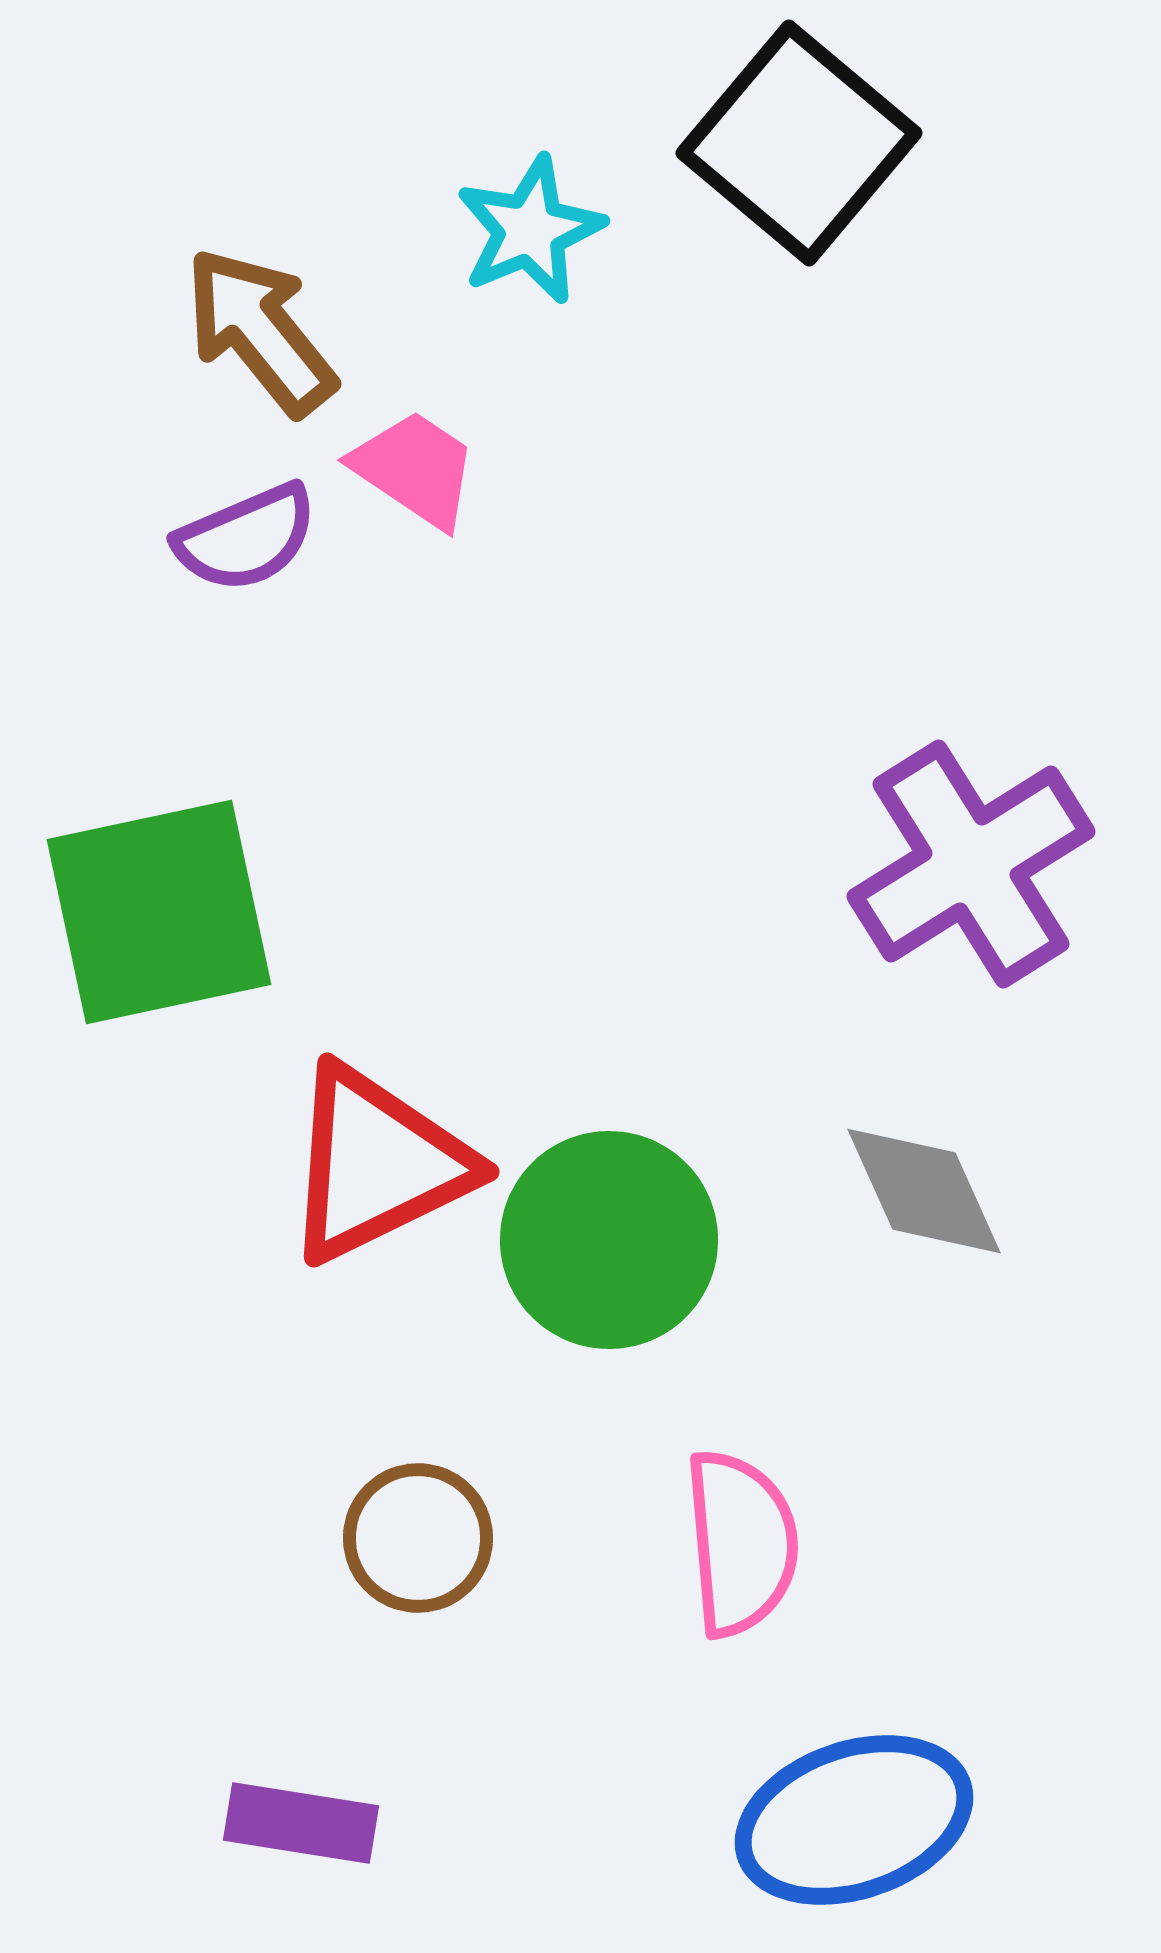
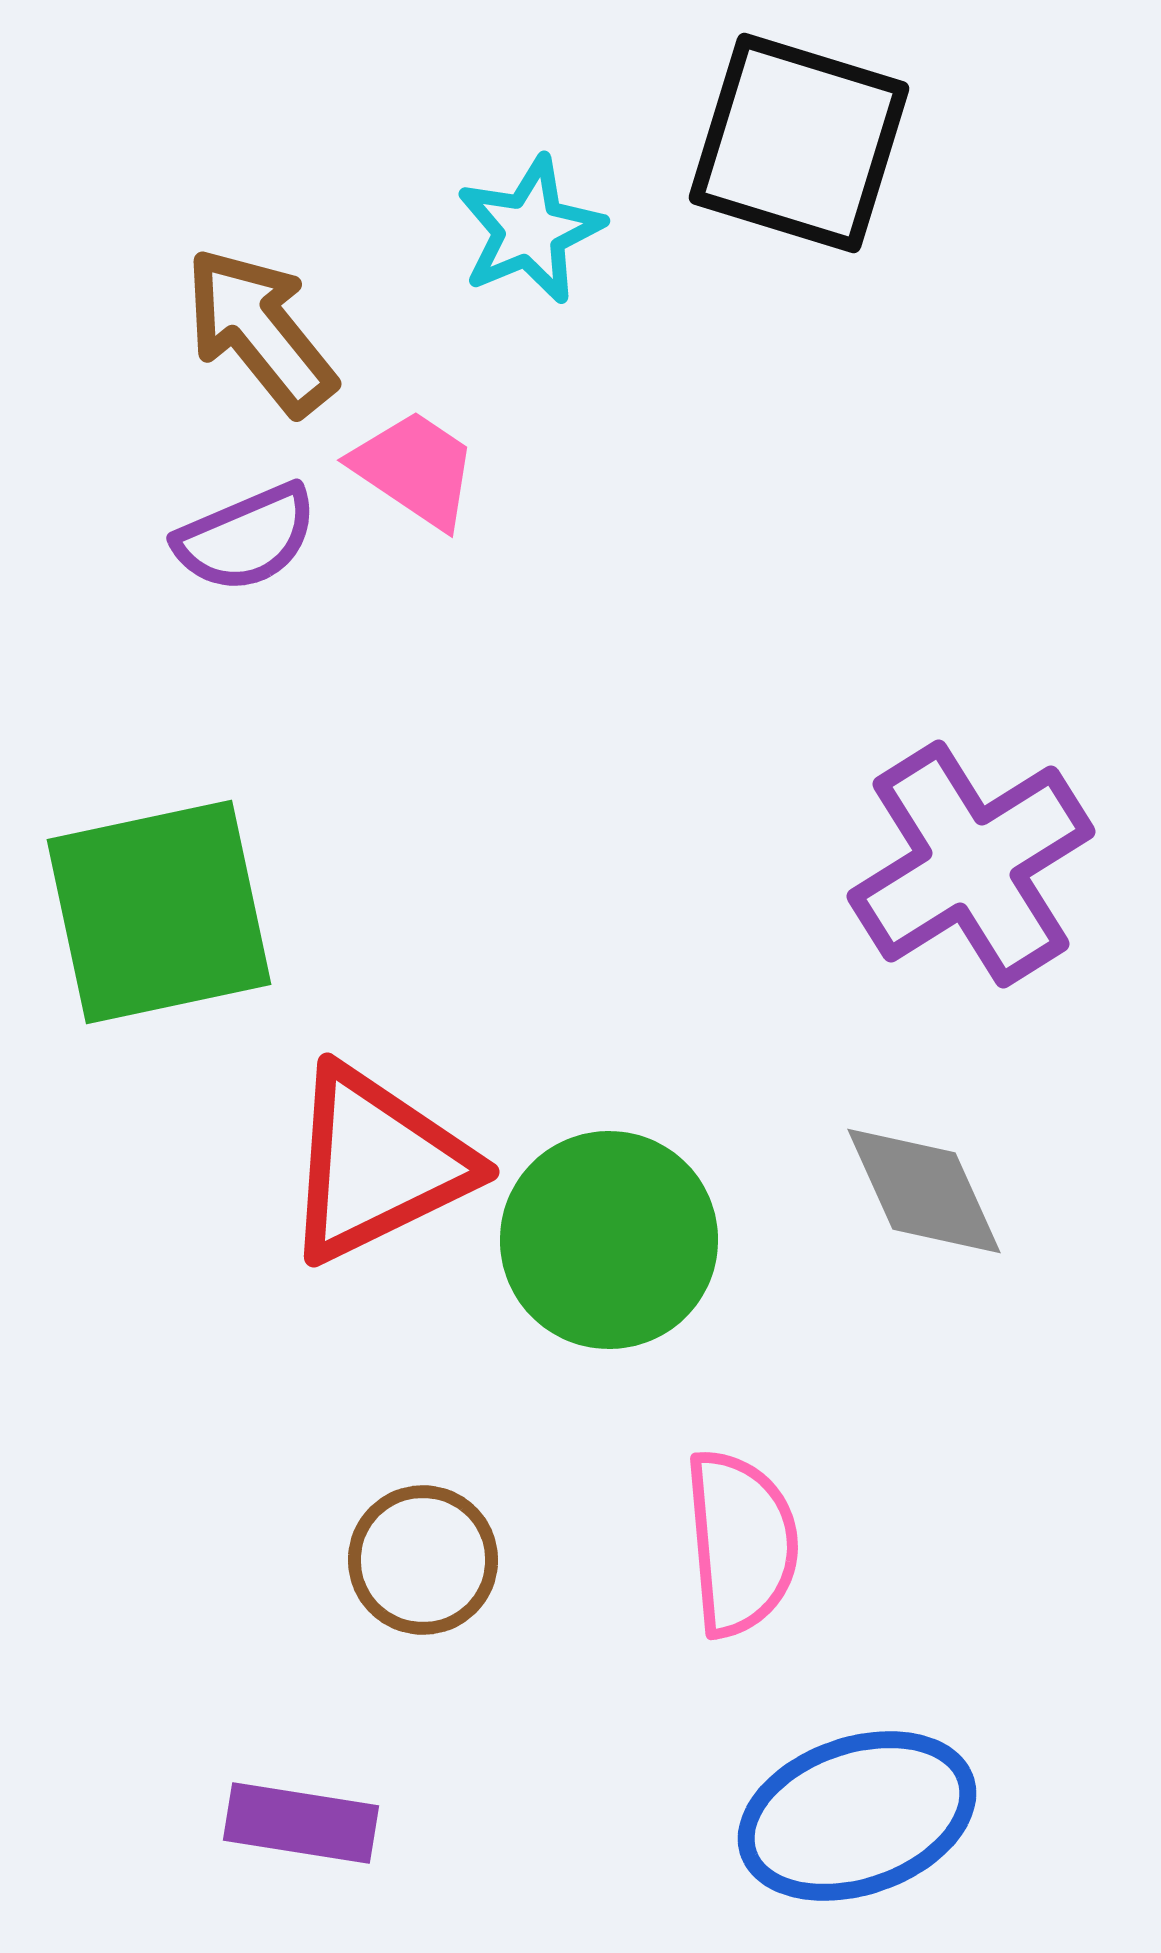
black square: rotated 23 degrees counterclockwise
brown circle: moved 5 px right, 22 px down
blue ellipse: moved 3 px right, 4 px up
